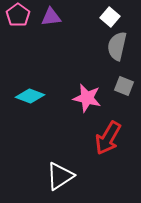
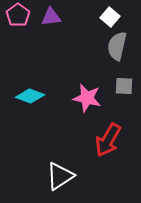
gray square: rotated 18 degrees counterclockwise
red arrow: moved 2 px down
